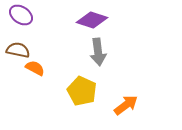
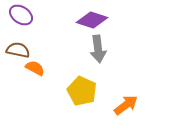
gray arrow: moved 3 px up
